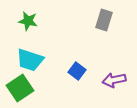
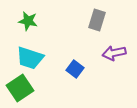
gray rectangle: moved 7 px left
cyan trapezoid: moved 2 px up
blue square: moved 2 px left, 2 px up
purple arrow: moved 27 px up
